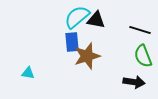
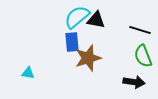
brown star: moved 1 px right, 2 px down
